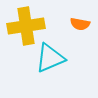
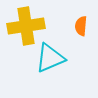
orange semicircle: moved 1 px right, 2 px down; rotated 84 degrees clockwise
